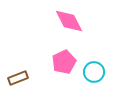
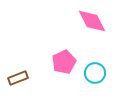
pink diamond: moved 23 px right
cyan circle: moved 1 px right, 1 px down
